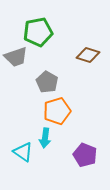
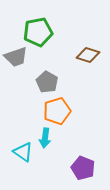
purple pentagon: moved 2 px left, 13 px down
